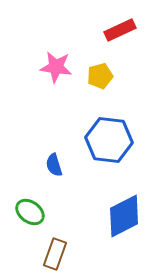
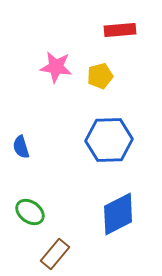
red rectangle: rotated 20 degrees clockwise
blue hexagon: rotated 9 degrees counterclockwise
blue semicircle: moved 33 px left, 18 px up
blue diamond: moved 6 px left, 2 px up
brown rectangle: rotated 20 degrees clockwise
